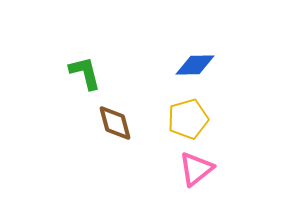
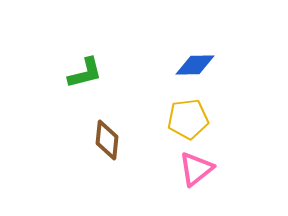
green L-shape: rotated 90 degrees clockwise
yellow pentagon: rotated 9 degrees clockwise
brown diamond: moved 8 px left, 17 px down; rotated 21 degrees clockwise
